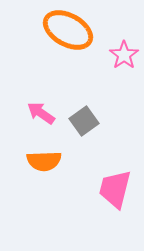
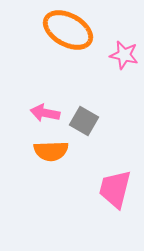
pink star: rotated 24 degrees counterclockwise
pink arrow: moved 4 px right; rotated 24 degrees counterclockwise
gray square: rotated 24 degrees counterclockwise
orange semicircle: moved 7 px right, 10 px up
